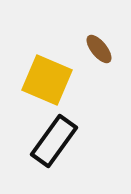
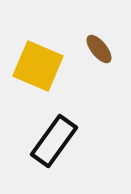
yellow square: moved 9 px left, 14 px up
